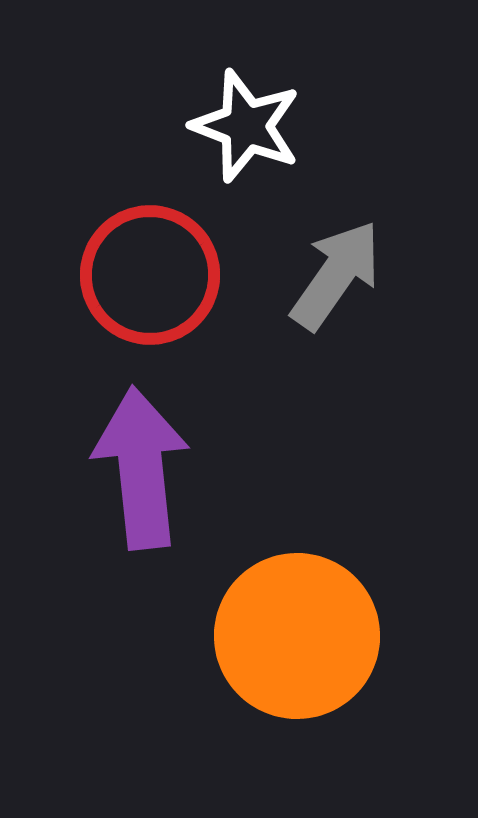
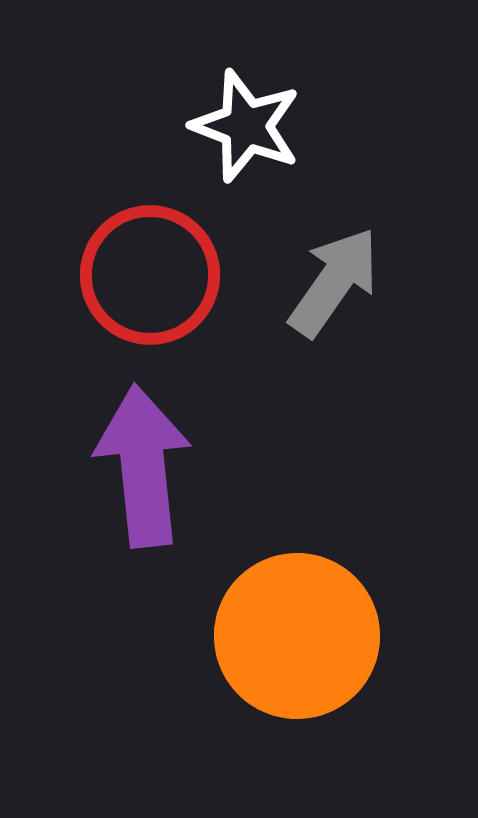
gray arrow: moved 2 px left, 7 px down
purple arrow: moved 2 px right, 2 px up
